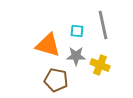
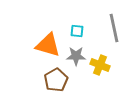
gray line: moved 11 px right, 3 px down
brown pentagon: rotated 30 degrees clockwise
